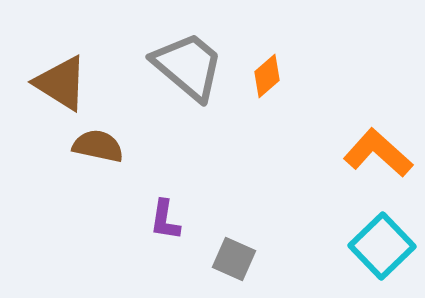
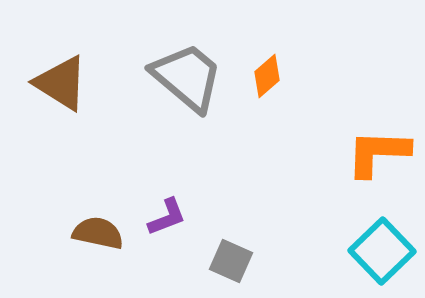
gray trapezoid: moved 1 px left, 11 px down
brown semicircle: moved 87 px down
orange L-shape: rotated 40 degrees counterclockwise
purple L-shape: moved 2 px right, 3 px up; rotated 120 degrees counterclockwise
cyan square: moved 5 px down
gray square: moved 3 px left, 2 px down
